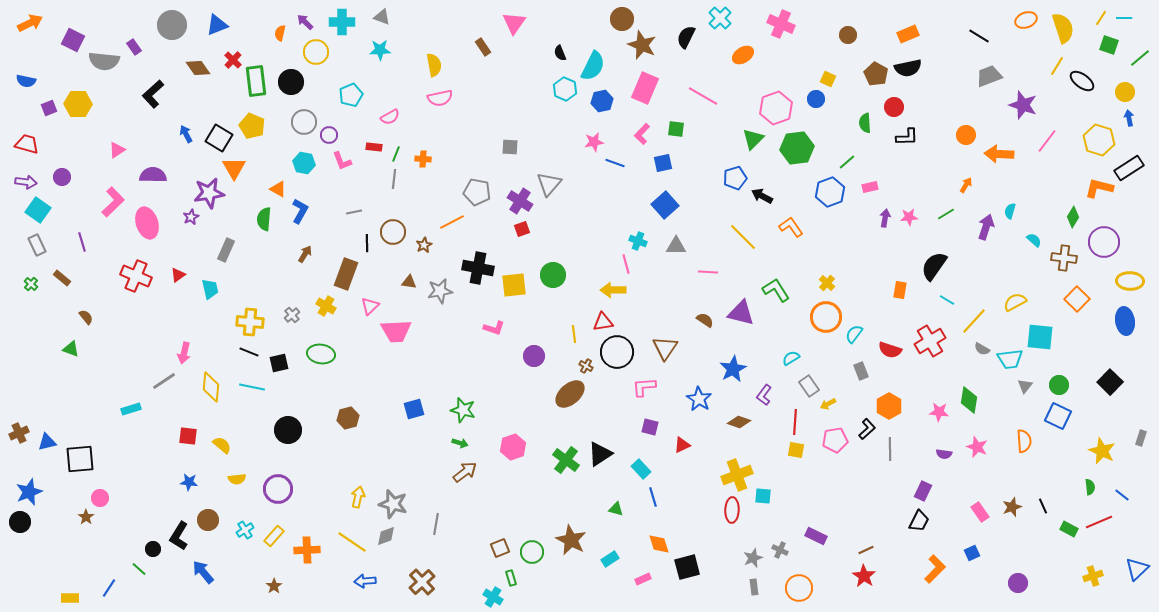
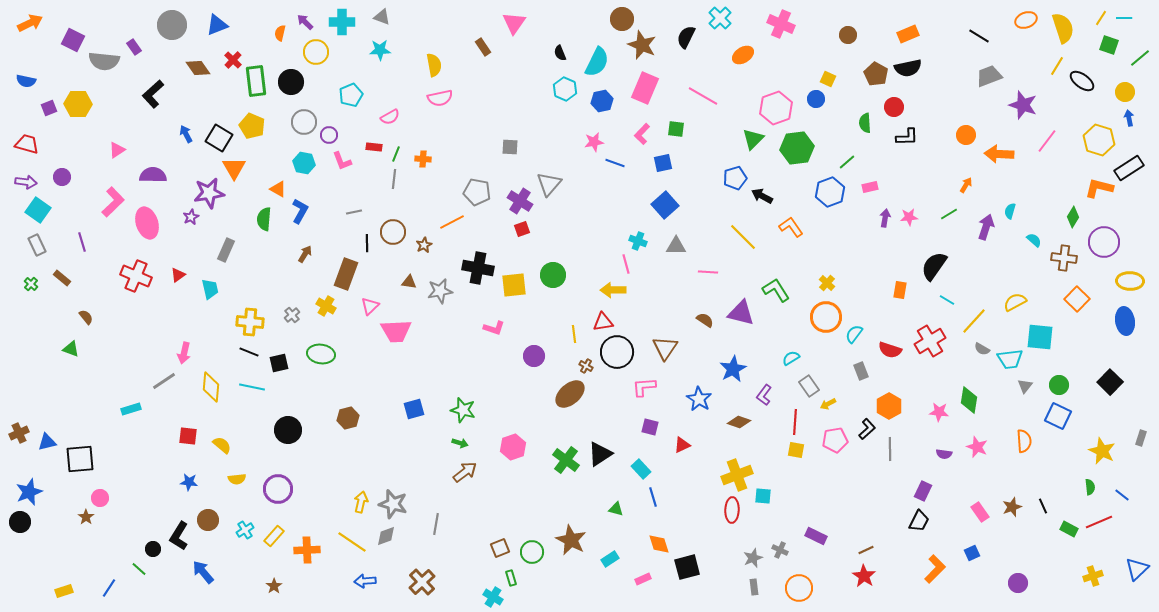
cyan semicircle at (593, 66): moved 4 px right, 4 px up
green line at (946, 214): moved 3 px right
yellow arrow at (358, 497): moved 3 px right, 5 px down
yellow rectangle at (70, 598): moved 6 px left, 7 px up; rotated 18 degrees counterclockwise
